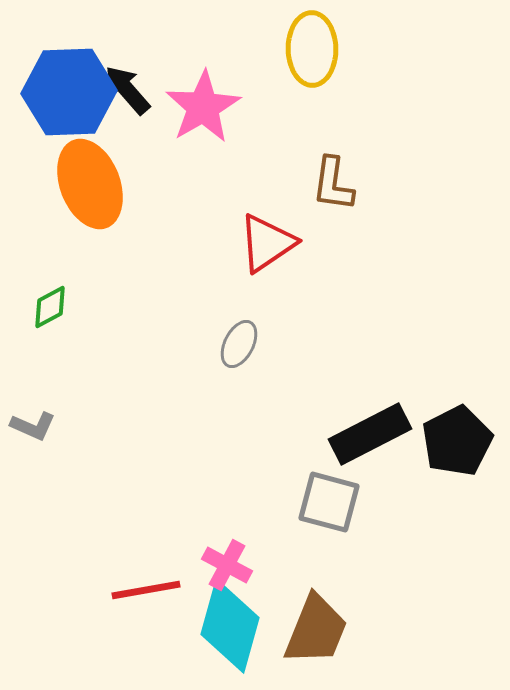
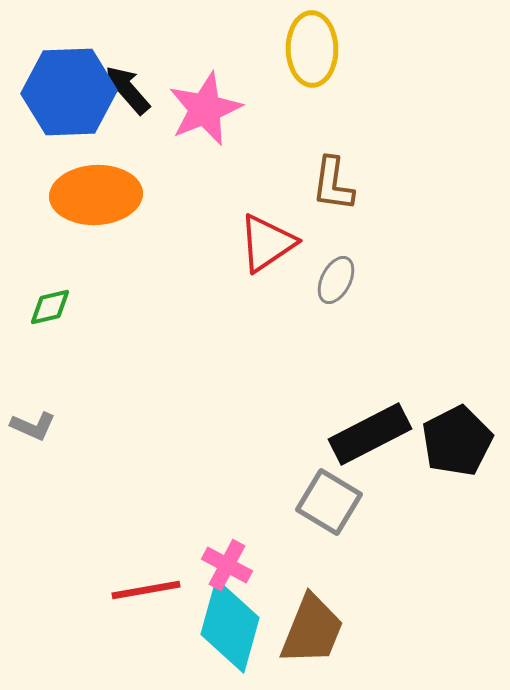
pink star: moved 2 px right, 2 px down; rotated 8 degrees clockwise
orange ellipse: moved 6 px right, 11 px down; rotated 72 degrees counterclockwise
green diamond: rotated 15 degrees clockwise
gray ellipse: moved 97 px right, 64 px up
gray square: rotated 16 degrees clockwise
brown trapezoid: moved 4 px left
